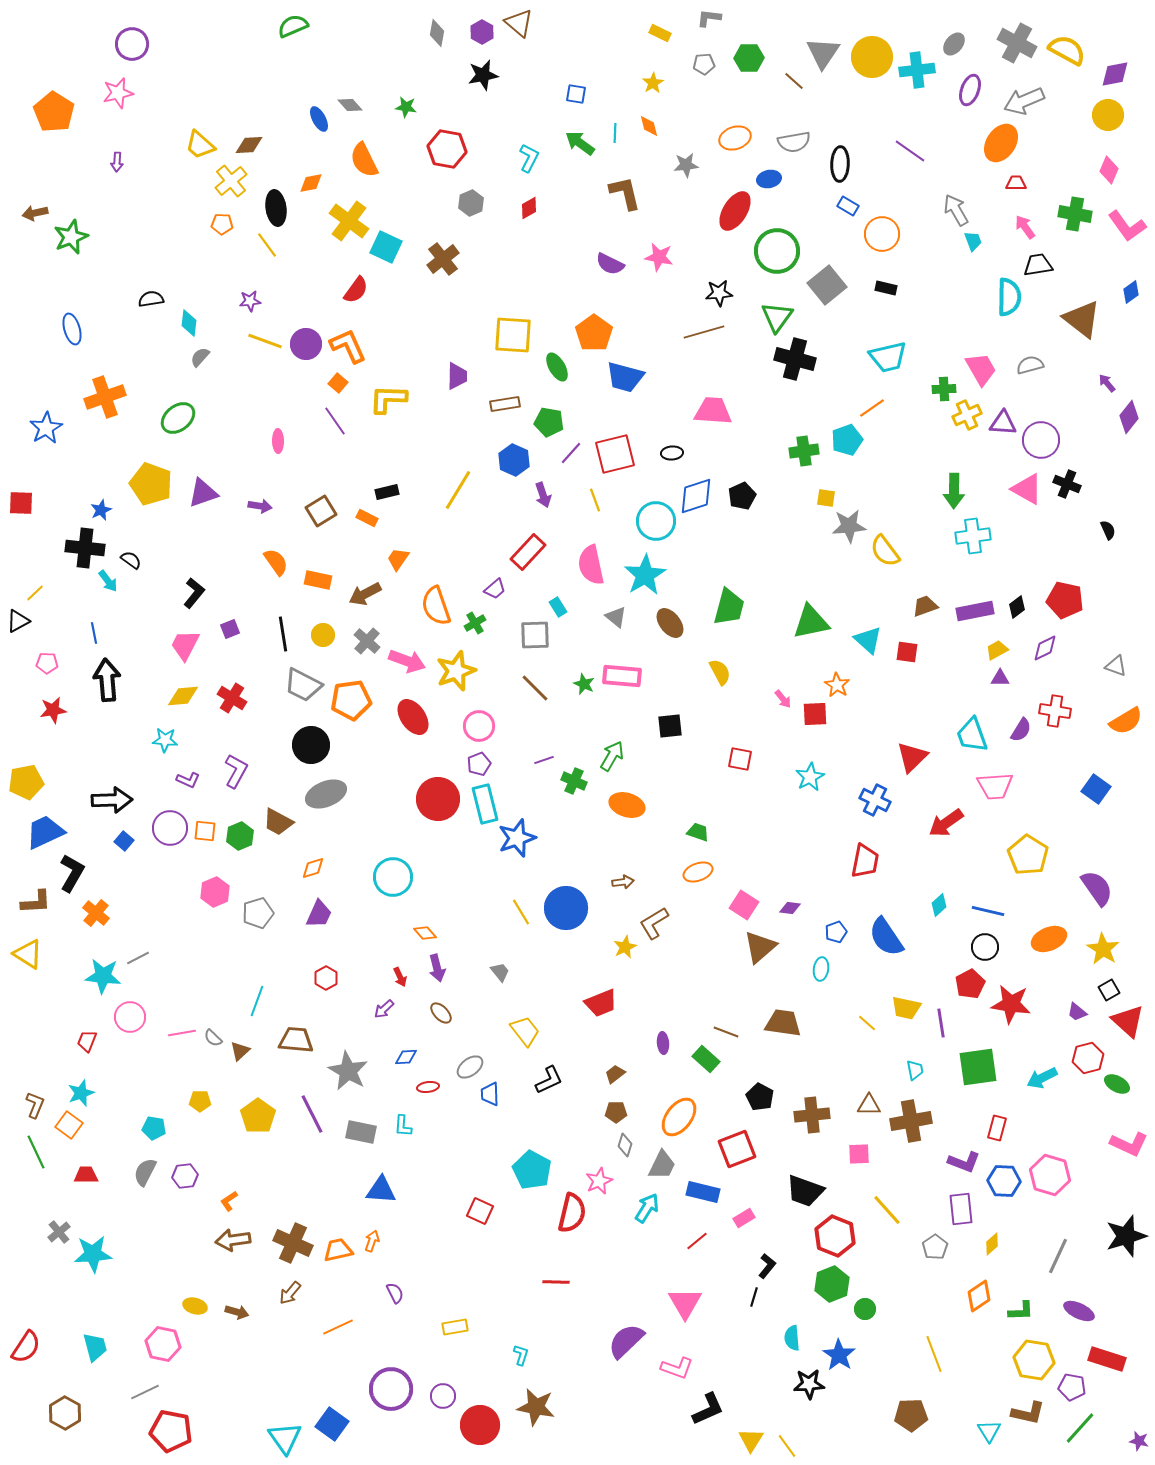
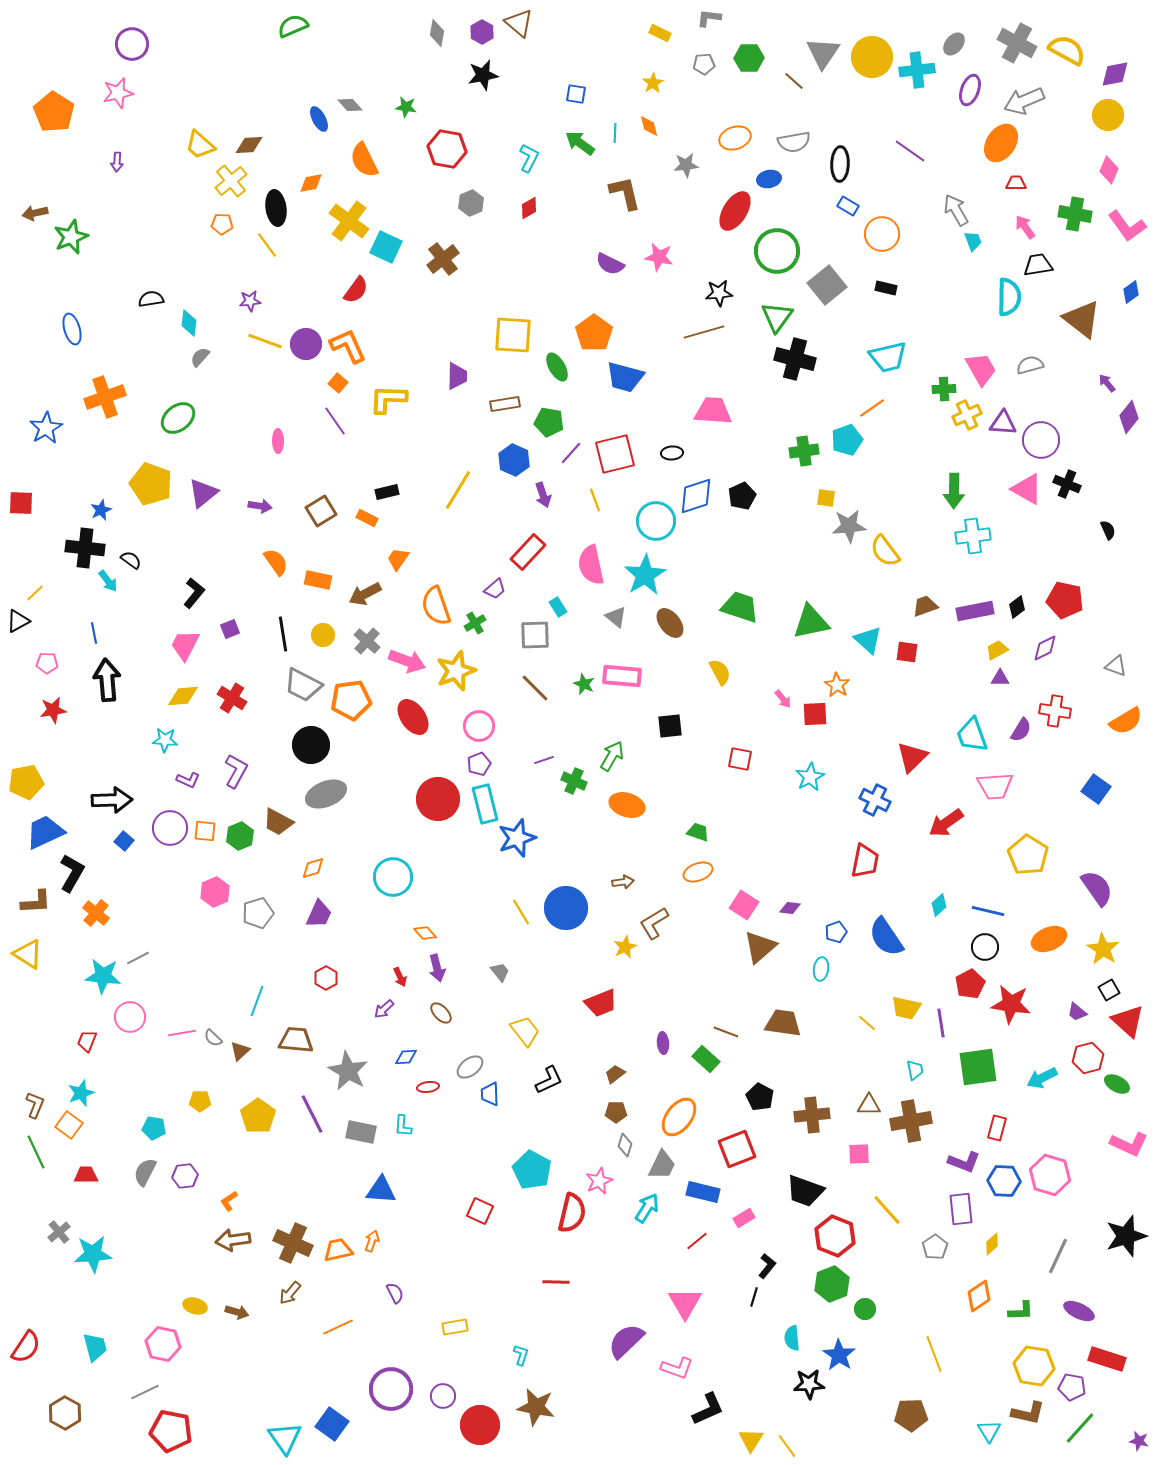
purple triangle at (203, 493): rotated 20 degrees counterclockwise
green trapezoid at (729, 607): moved 11 px right; rotated 87 degrees counterclockwise
yellow hexagon at (1034, 1360): moved 6 px down
